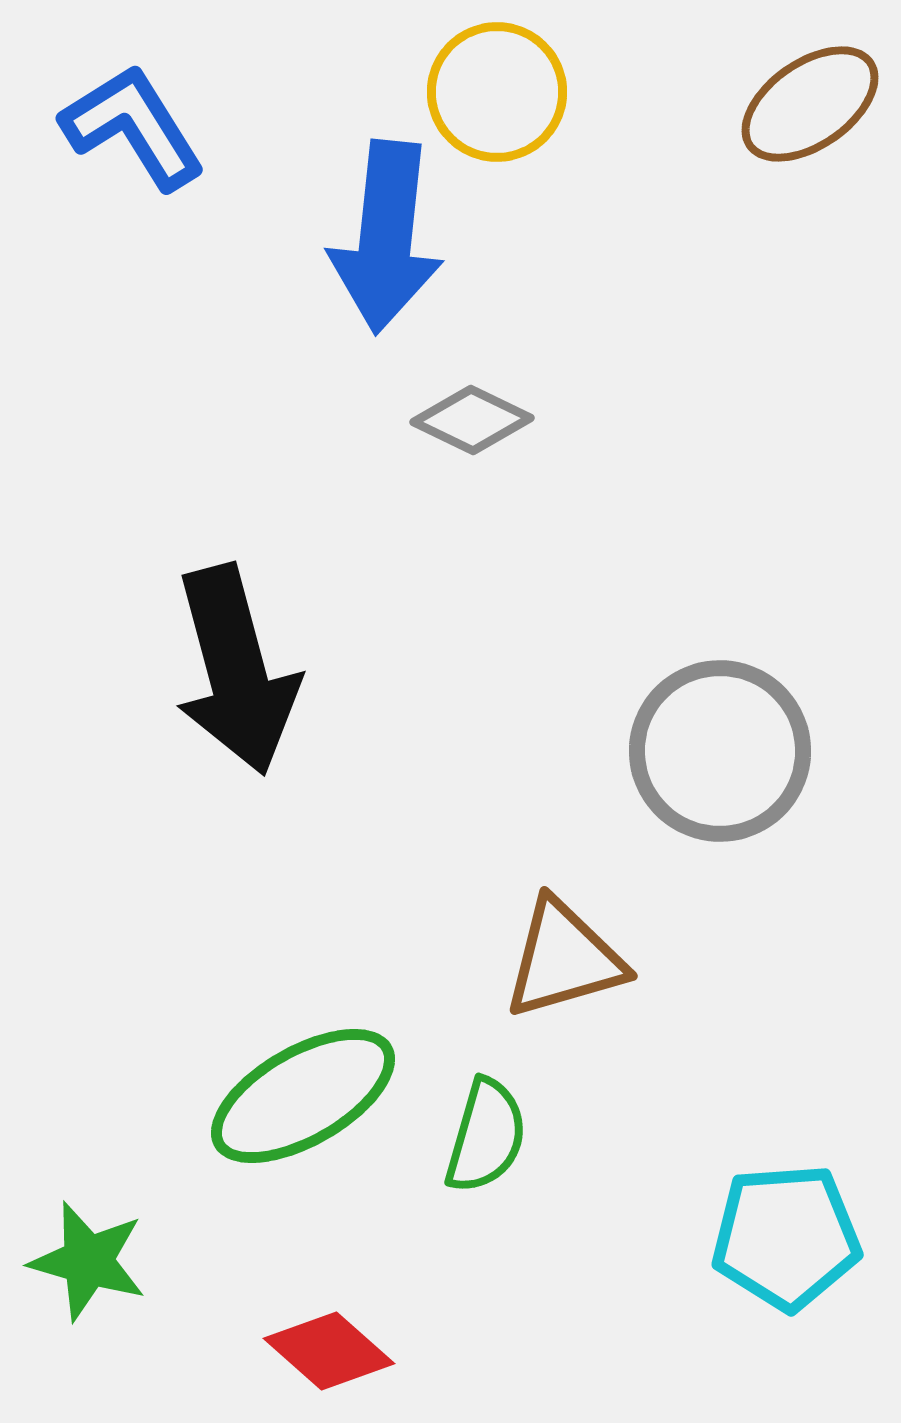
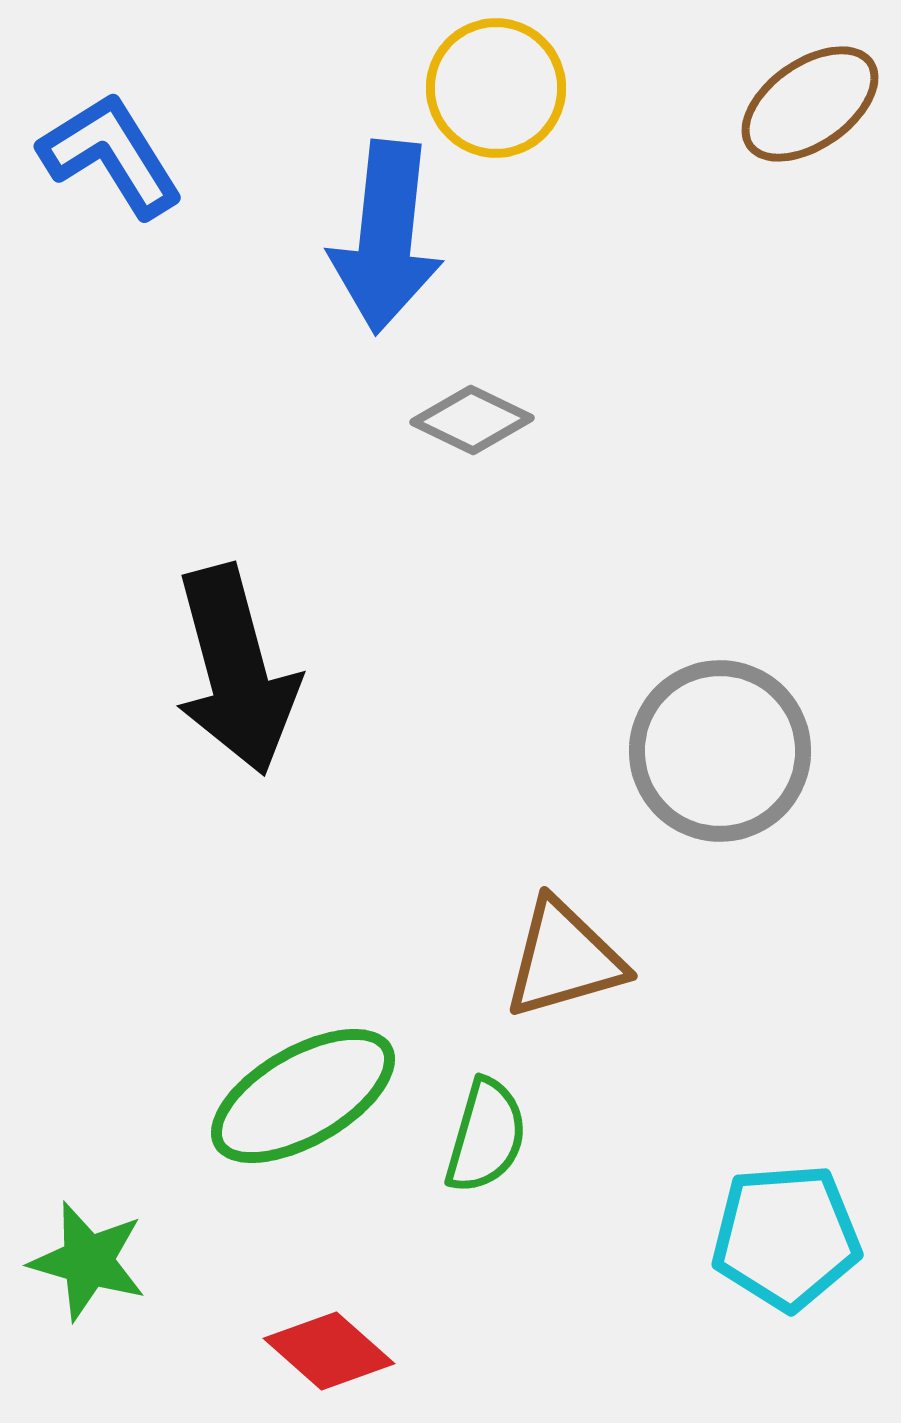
yellow circle: moved 1 px left, 4 px up
blue L-shape: moved 22 px left, 28 px down
